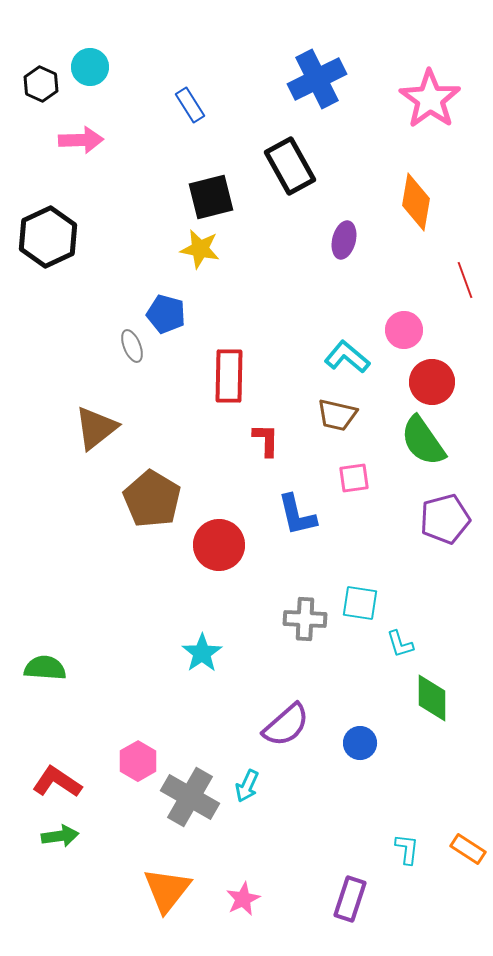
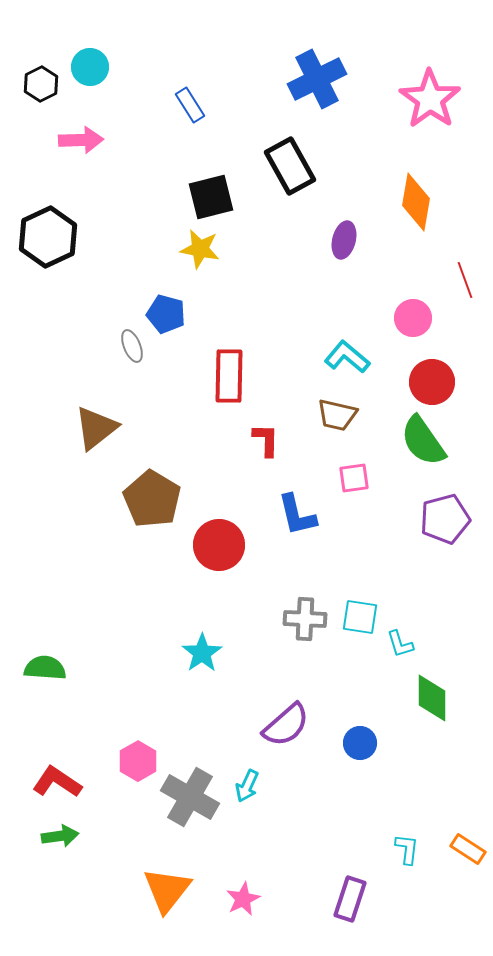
black hexagon at (41, 84): rotated 8 degrees clockwise
pink circle at (404, 330): moved 9 px right, 12 px up
cyan square at (360, 603): moved 14 px down
